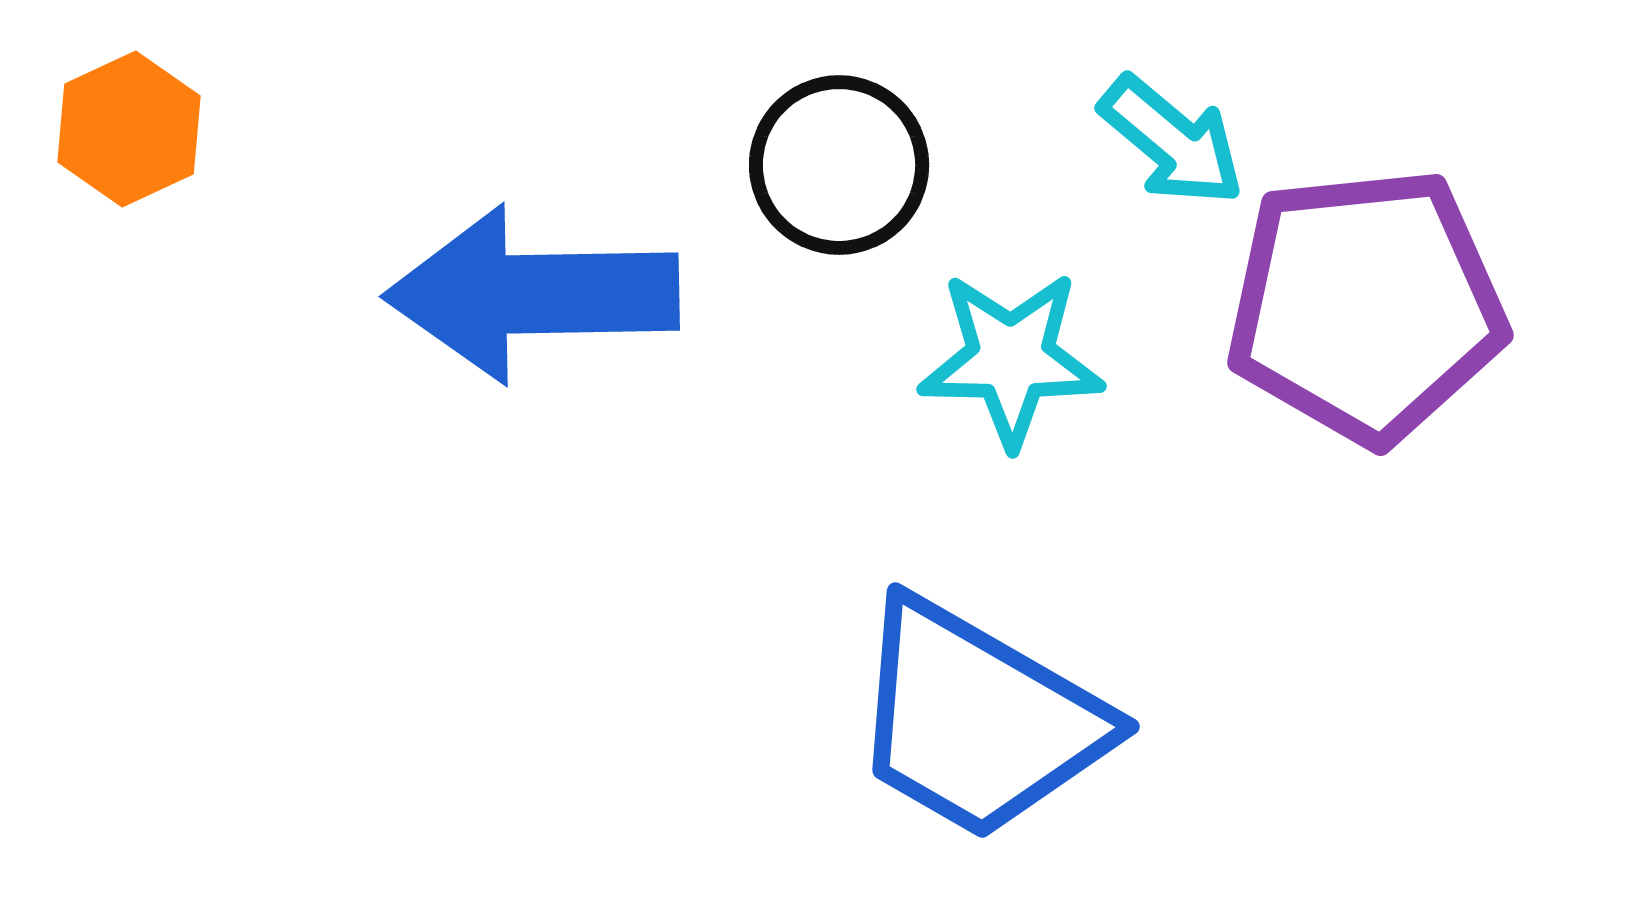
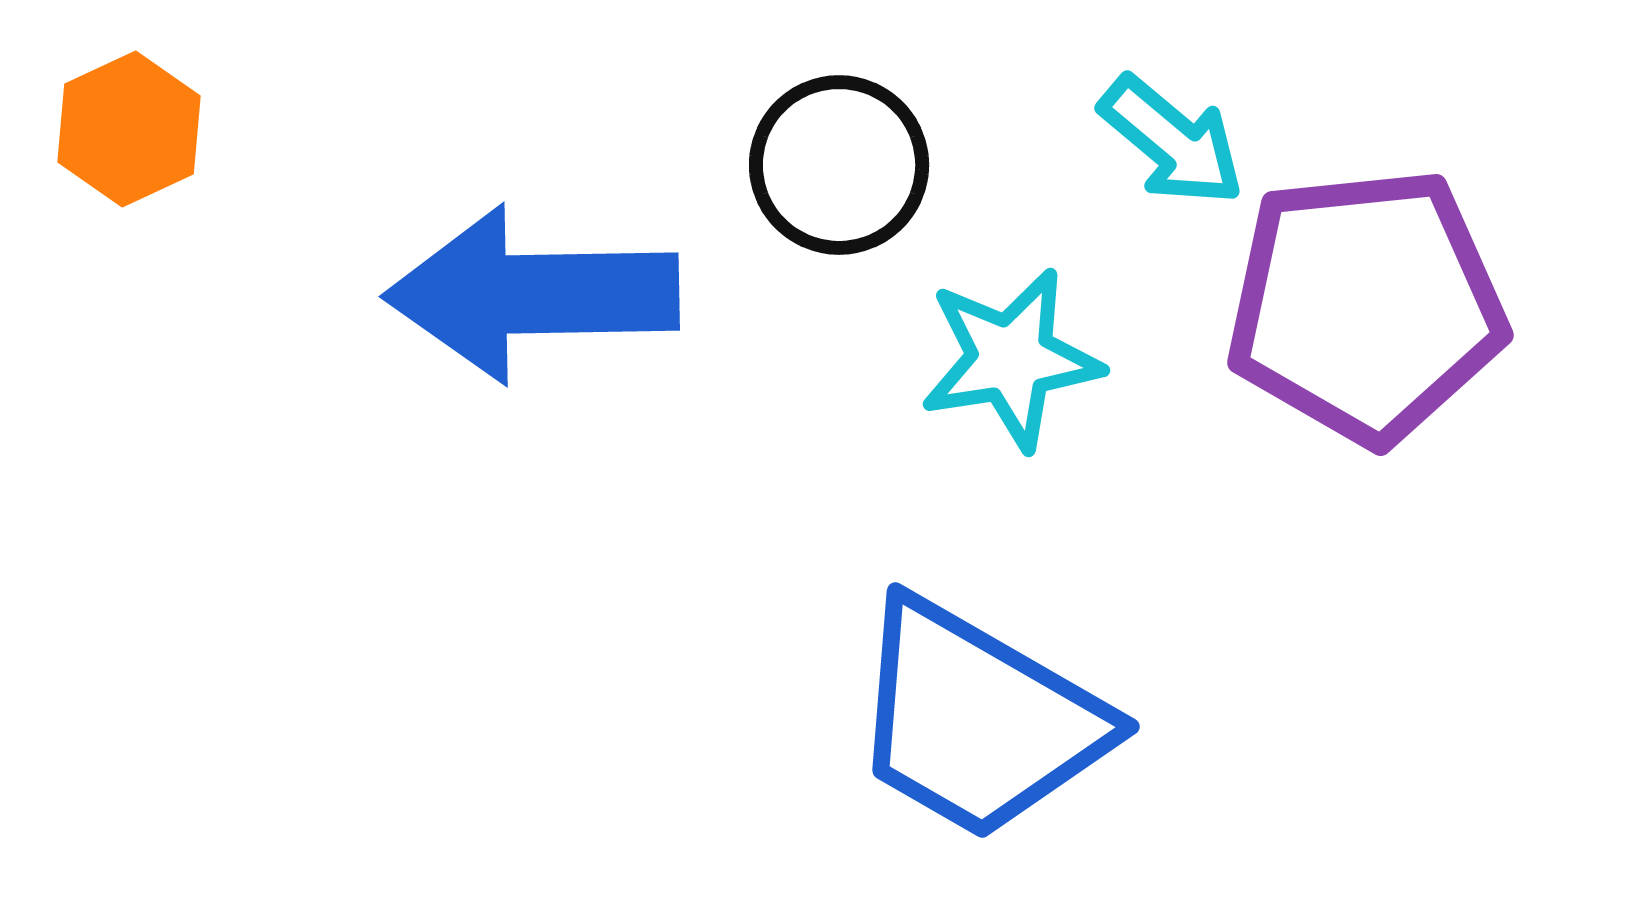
cyan star: rotated 10 degrees counterclockwise
